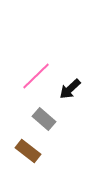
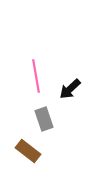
pink line: rotated 56 degrees counterclockwise
gray rectangle: rotated 30 degrees clockwise
